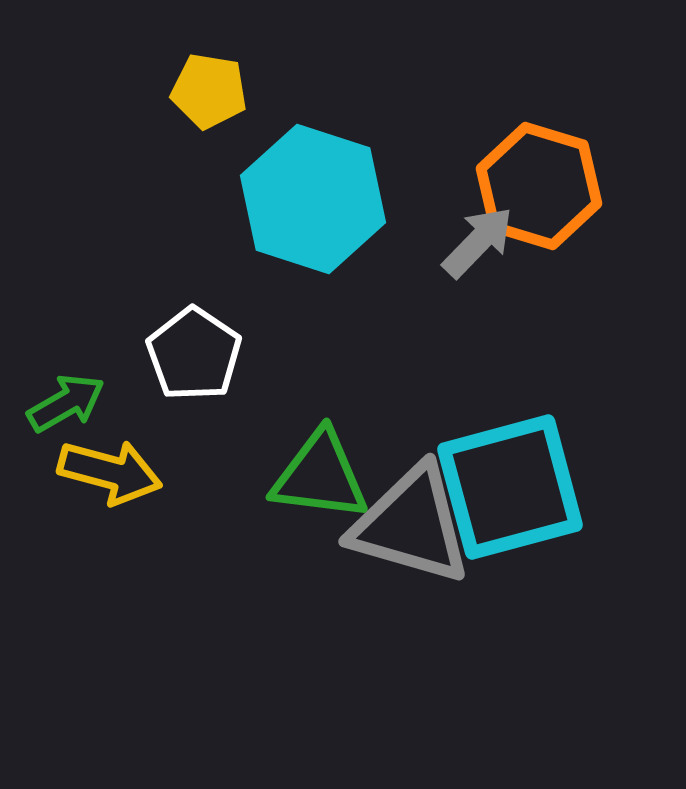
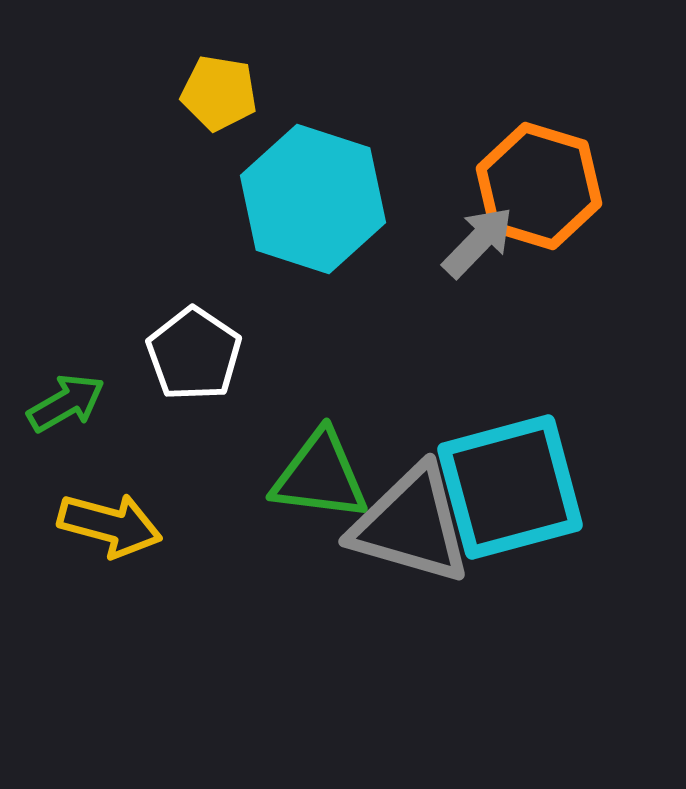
yellow pentagon: moved 10 px right, 2 px down
yellow arrow: moved 53 px down
